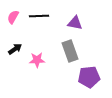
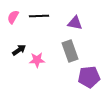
black arrow: moved 4 px right, 1 px down
